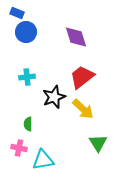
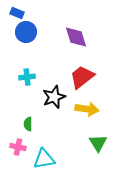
yellow arrow: moved 4 px right; rotated 35 degrees counterclockwise
pink cross: moved 1 px left, 1 px up
cyan triangle: moved 1 px right, 1 px up
